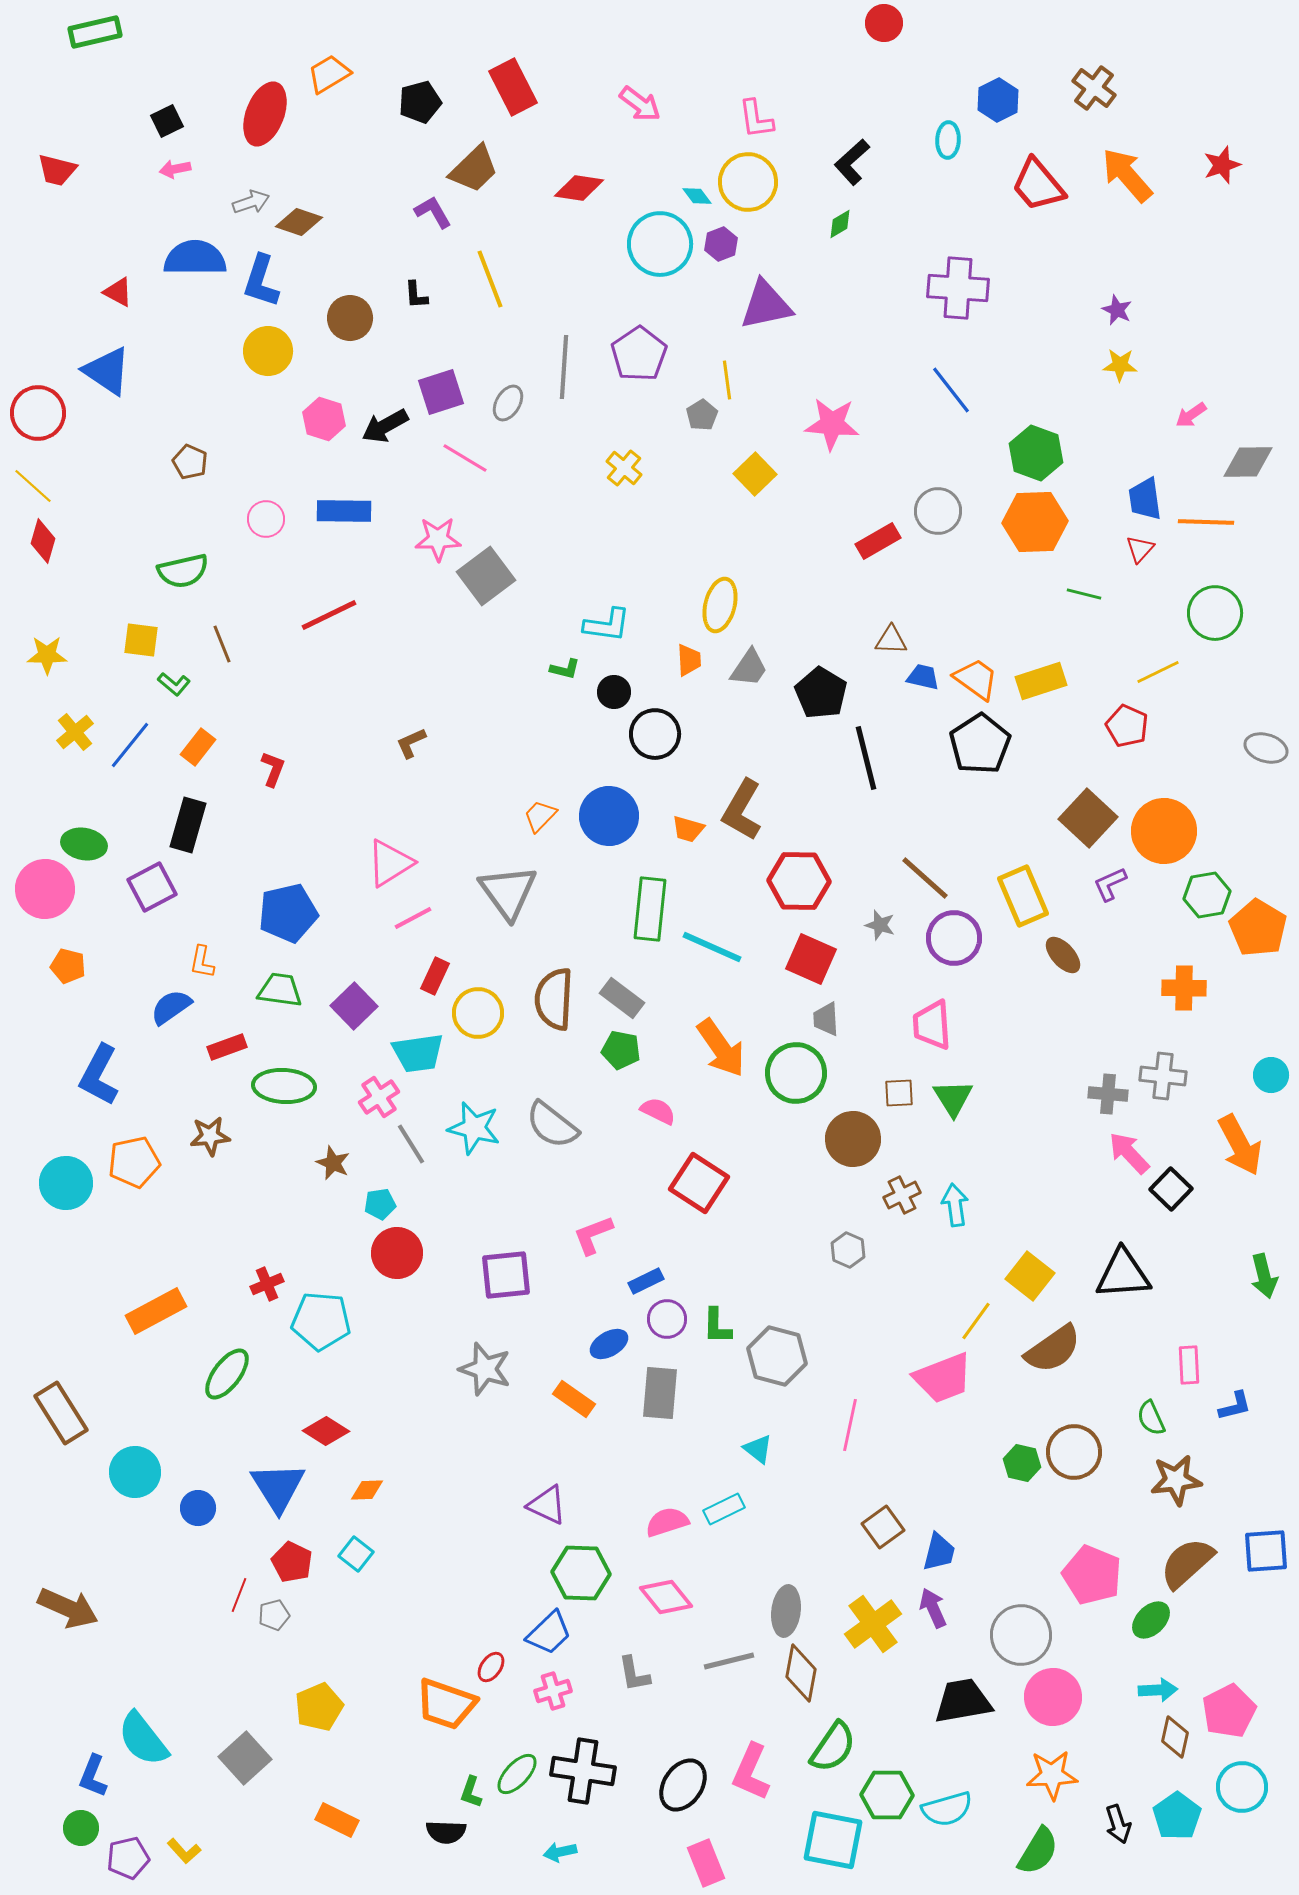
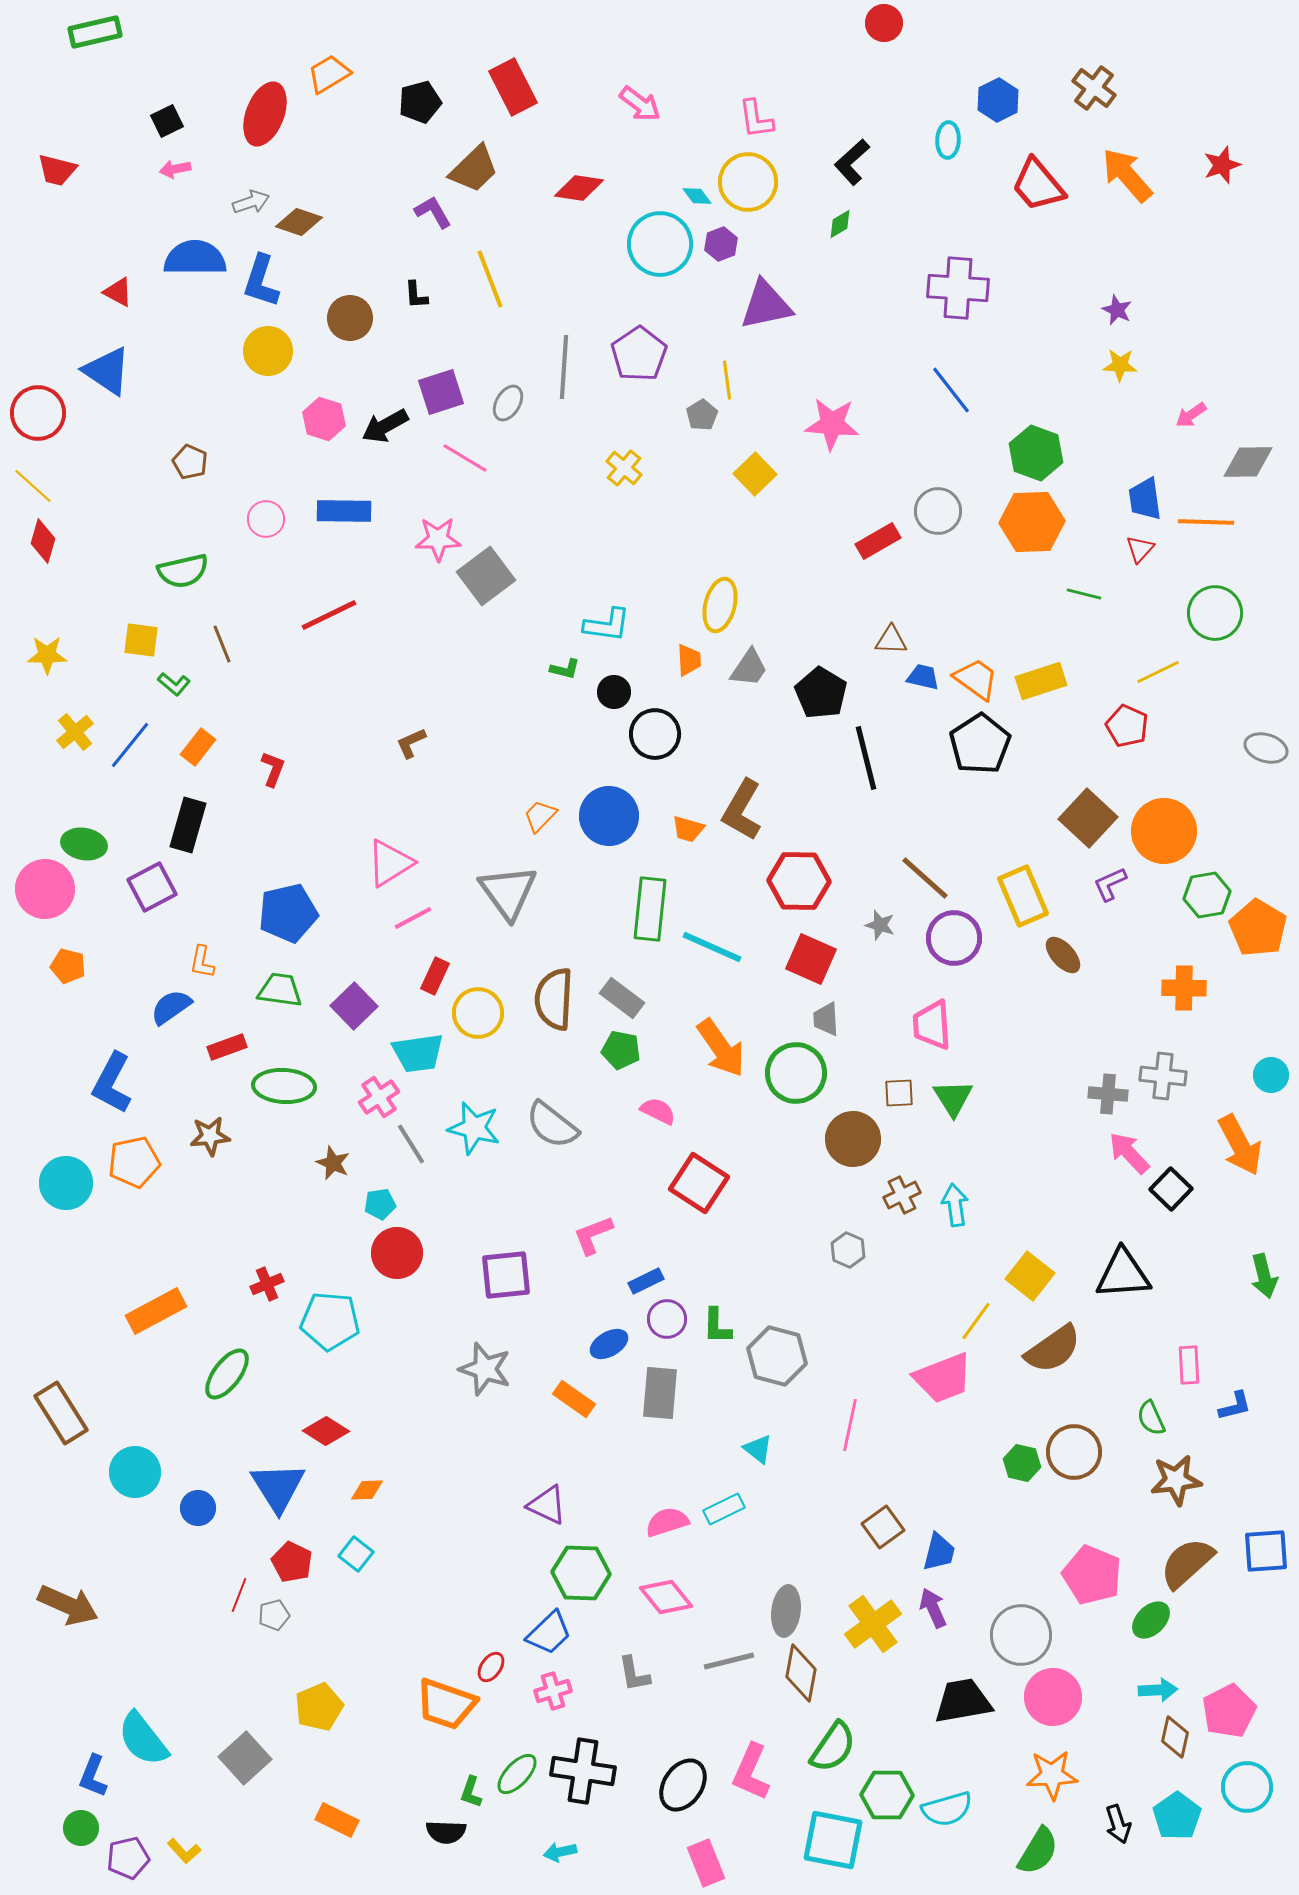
orange hexagon at (1035, 522): moved 3 px left
blue L-shape at (99, 1075): moved 13 px right, 8 px down
cyan pentagon at (321, 1321): moved 9 px right
brown arrow at (68, 1608): moved 3 px up
cyan circle at (1242, 1787): moved 5 px right
